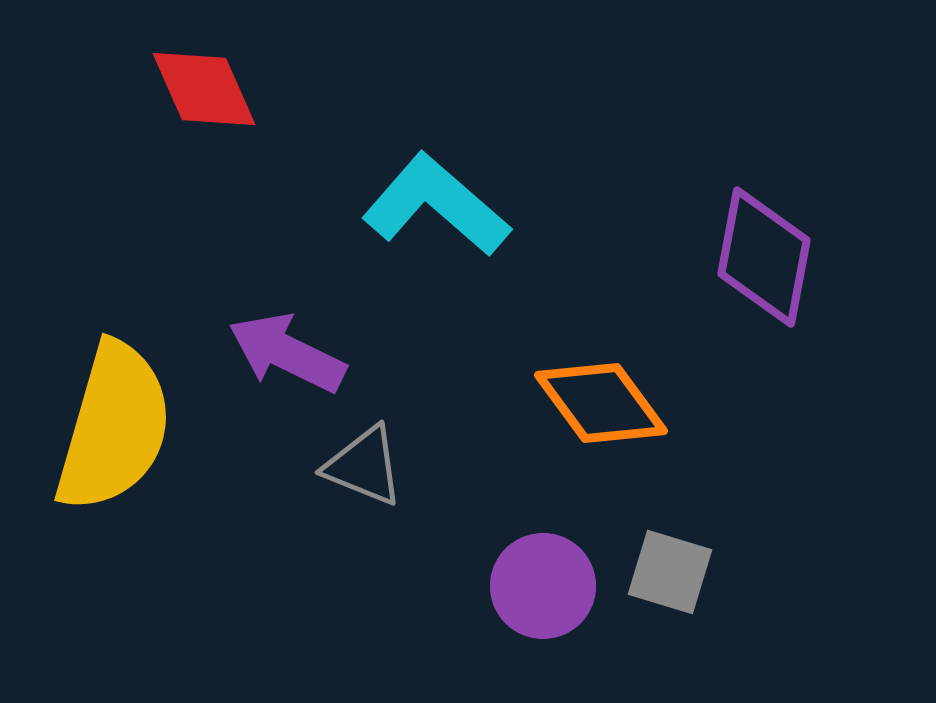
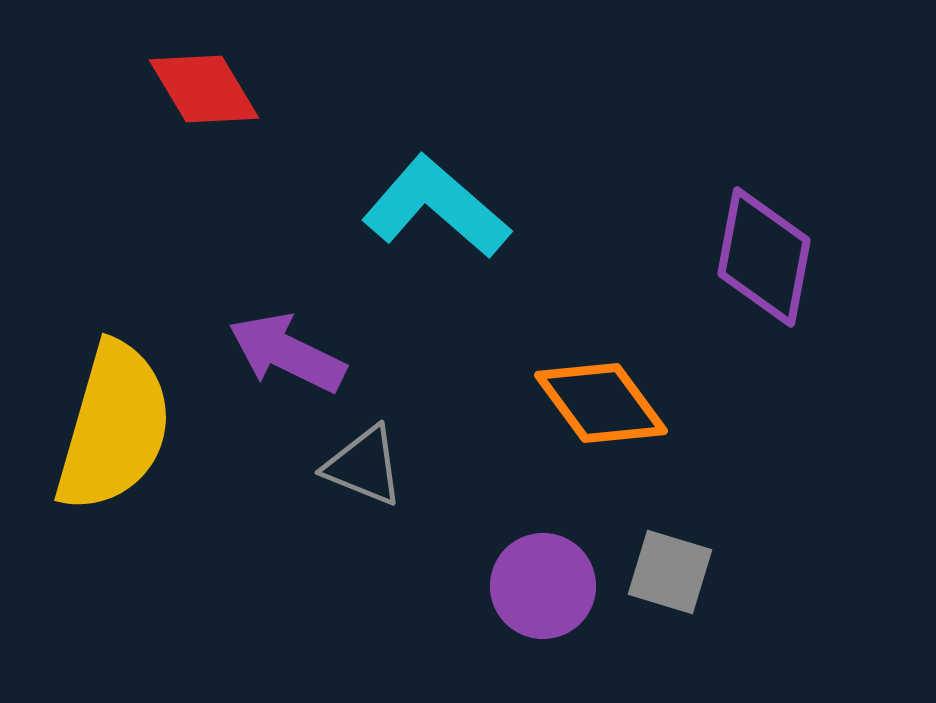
red diamond: rotated 7 degrees counterclockwise
cyan L-shape: moved 2 px down
